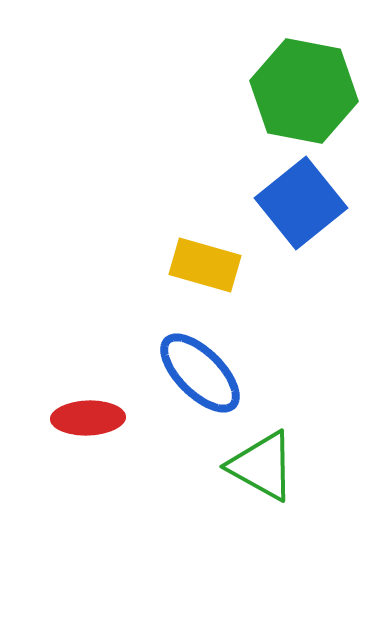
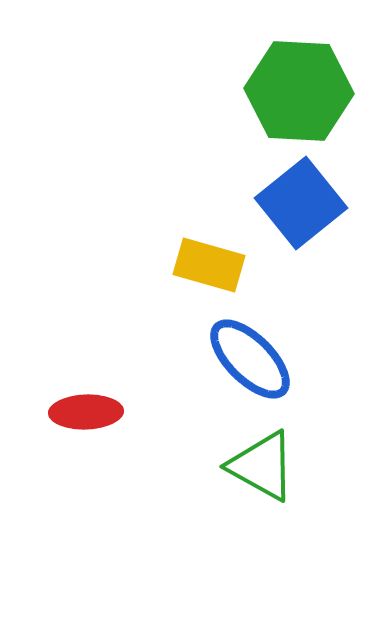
green hexagon: moved 5 px left; rotated 8 degrees counterclockwise
yellow rectangle: moved 4 px right
blue ellipse: moved 50 px right, 14 px up
red ellipse: moved 2 px left, 6 px up
